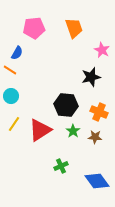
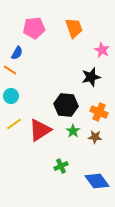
yellow line: rotated 21 degrees clockwise
